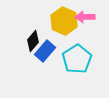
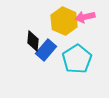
pink arrow: rotated 12 degrees counterclockwise
black diamond: rotated 35 degrees counterclockwise
blue rectangle: moved 1 px right, 1 px up
